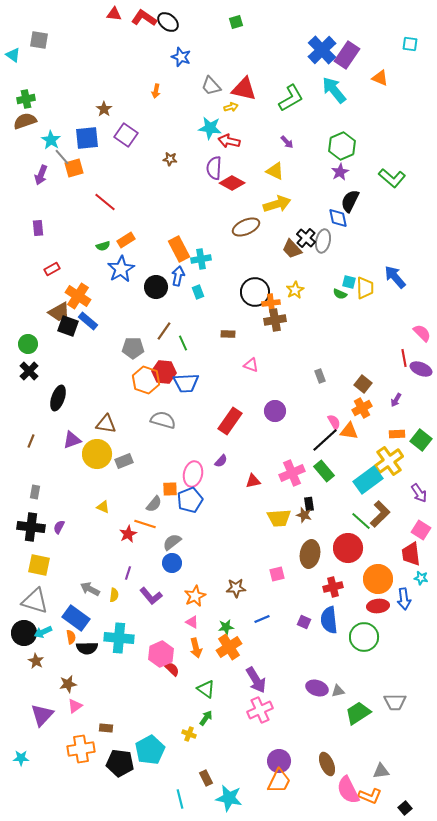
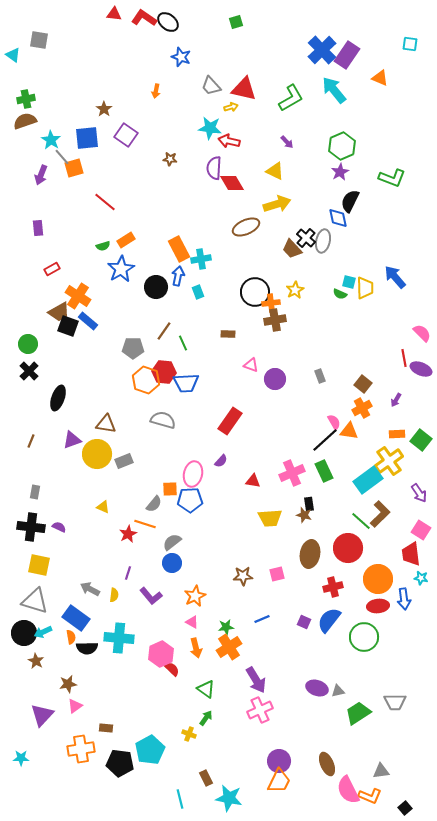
green L-shape at (392, 178): rotated 20 degrees counterclockwise
red diamond at (232, 183): rotated 30 degrees clockwise
purple circle at (275, 411): moved 32 px up
green rectangle at (324, 471): rotated 15 degrees clockwise
red triangle at (253, 481): rotated 21 degrees clockwise
blue pentagon at (190, 500): rotated 20 degrees clockwise
yellow trapezoid at (279, 518): moved 9 px left
purple semicircle at (59, 527): rotated 88 degrees clockwise
brown star at (236, 588): moved 7 px right, 12 px up
blue semicircle at (329, 620): rotated 44 degrees clockwise
